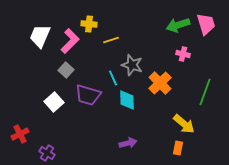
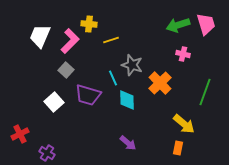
purple arrow: rotated 54 degrees clockwise
